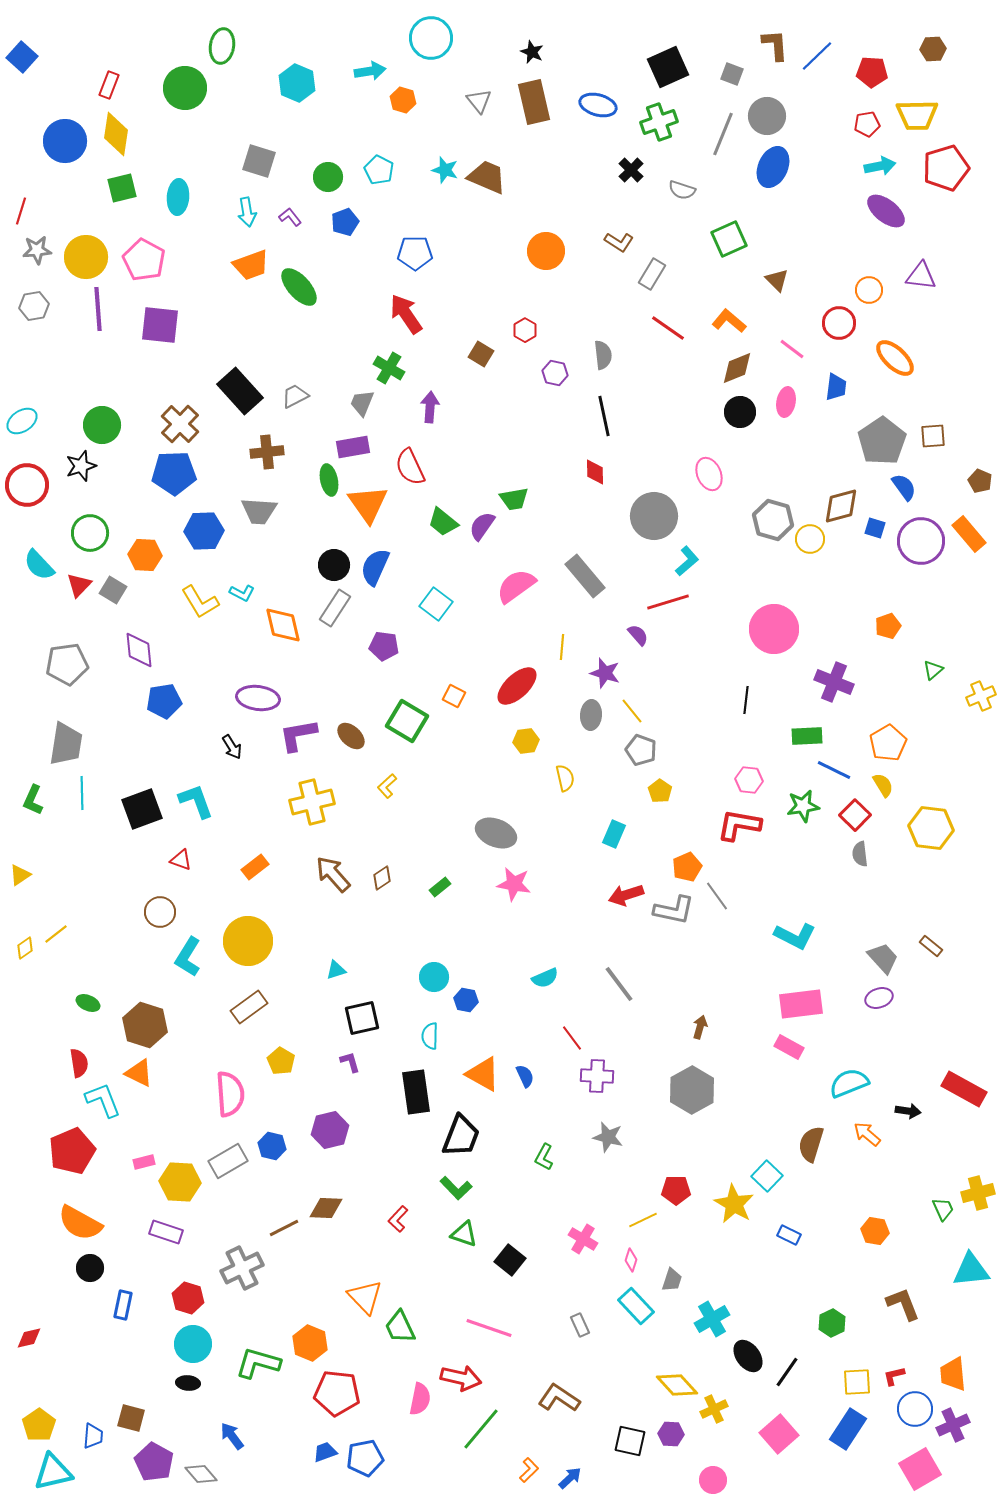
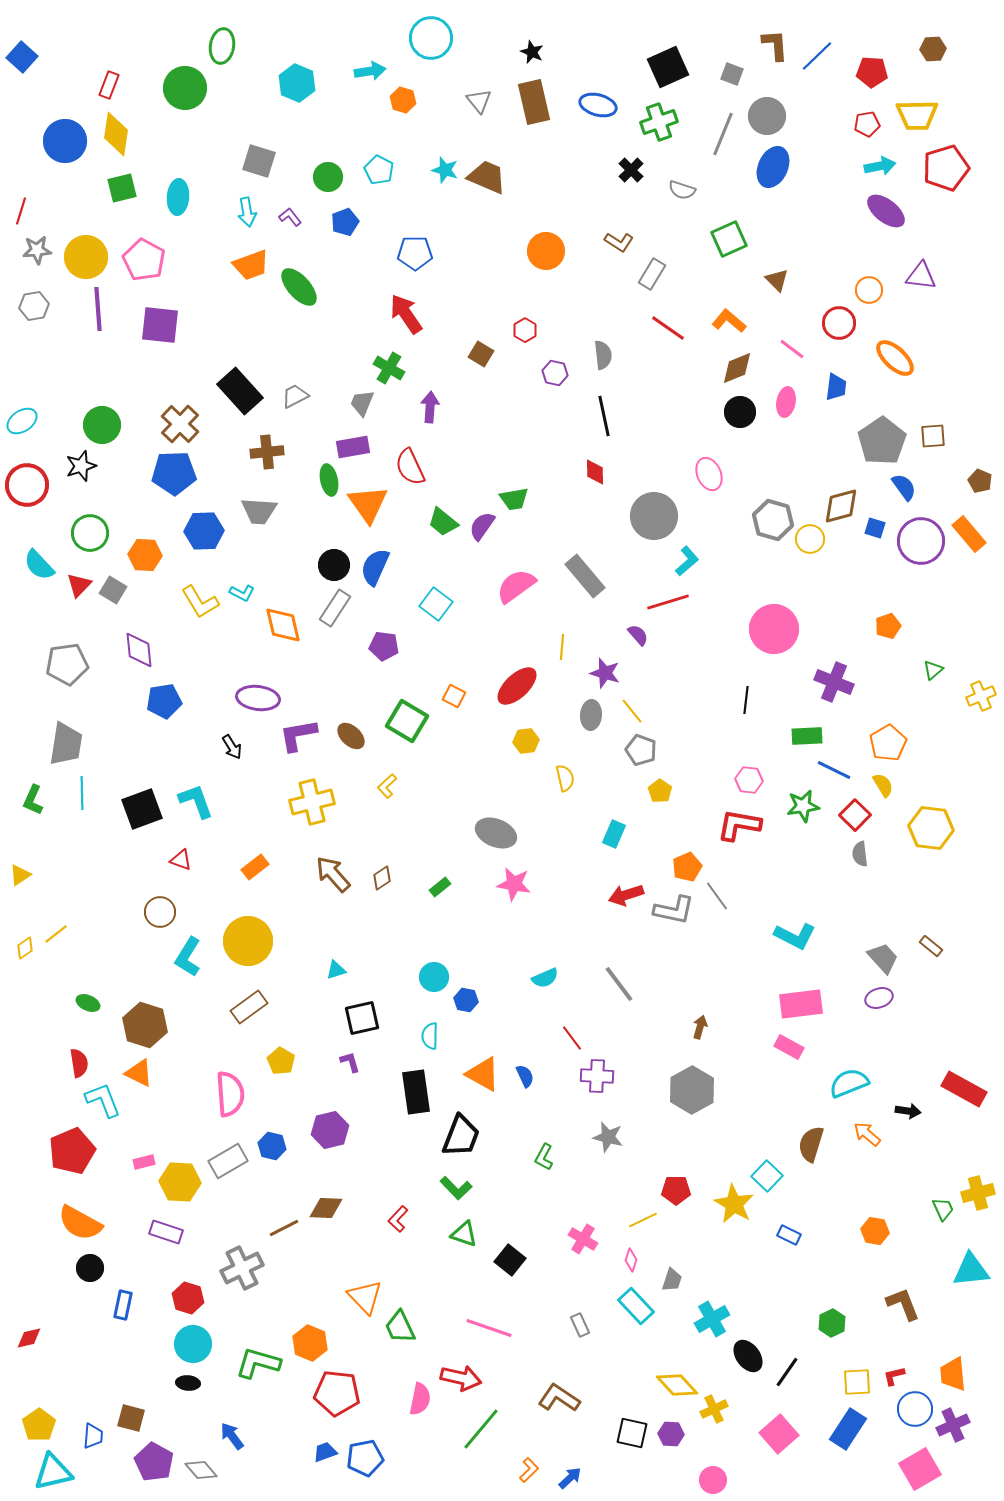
black square at (630, 1441): moved 2 px right, 8 px up
gray diamond at (201, 1474): moved 4 px up
